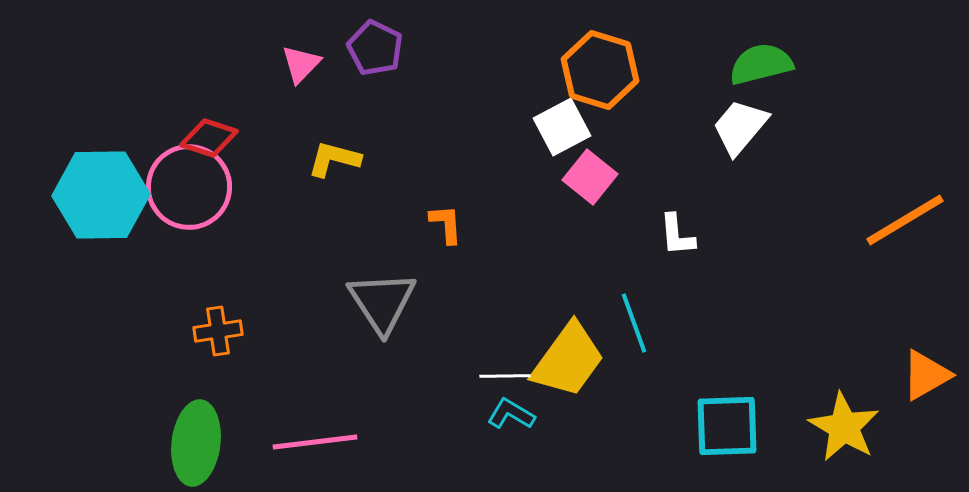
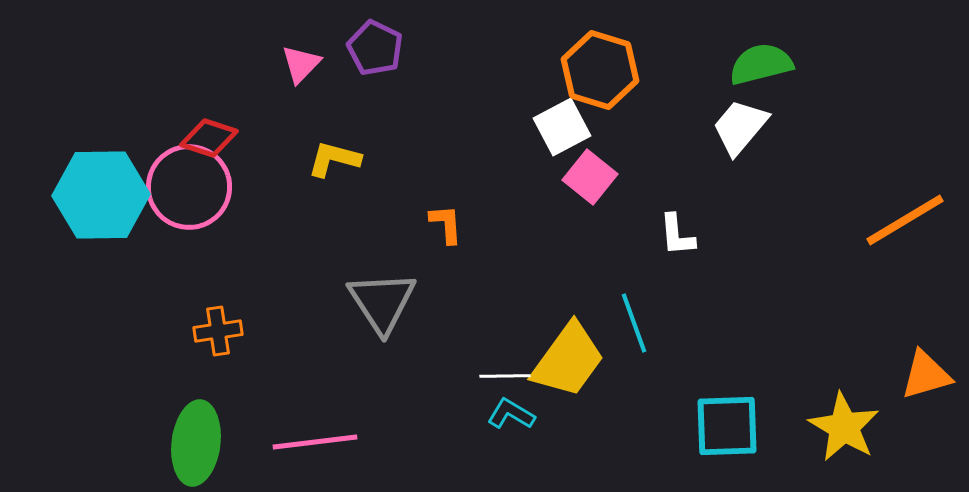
orange triangle: rotated 14 degrees clockwise
